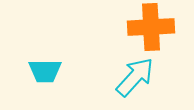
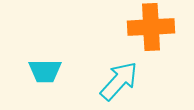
cyan arrow: moved 16 px left, 4 px down
